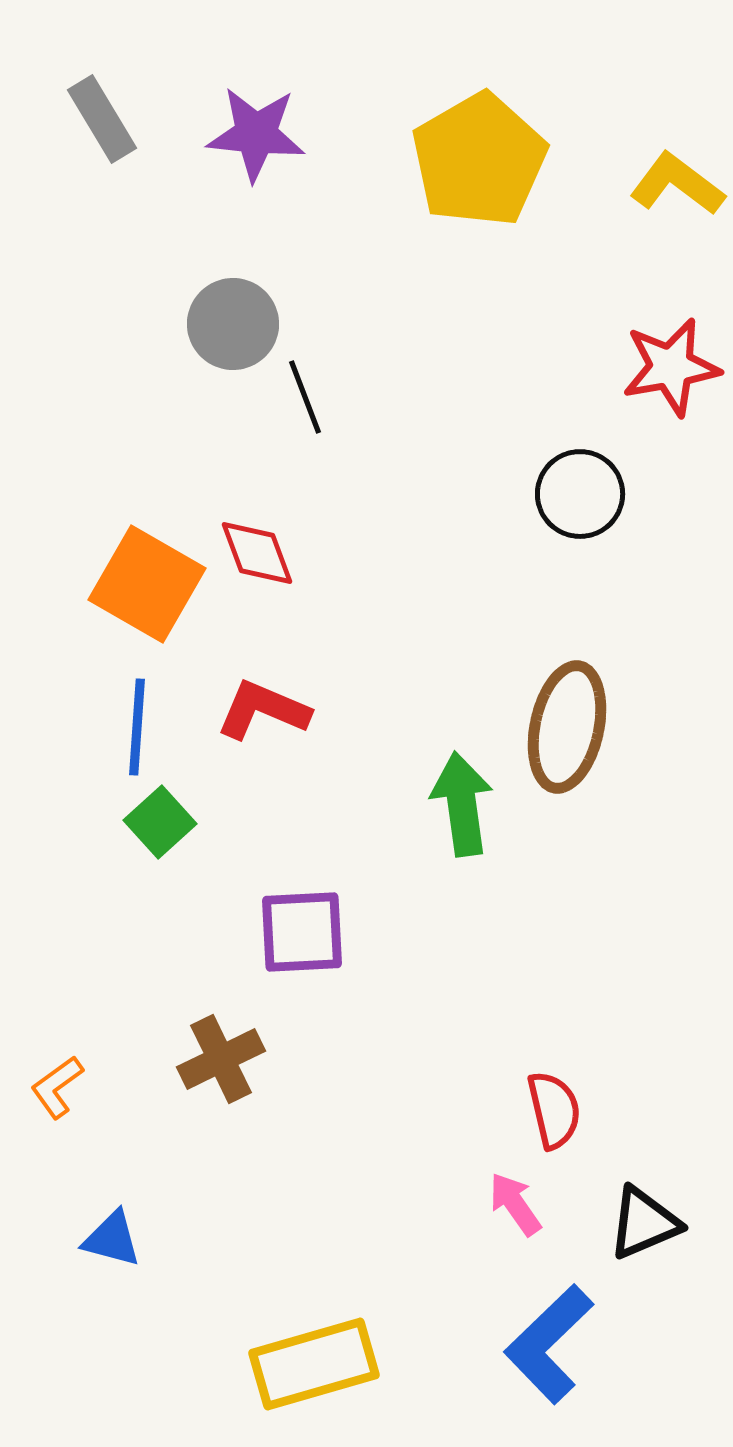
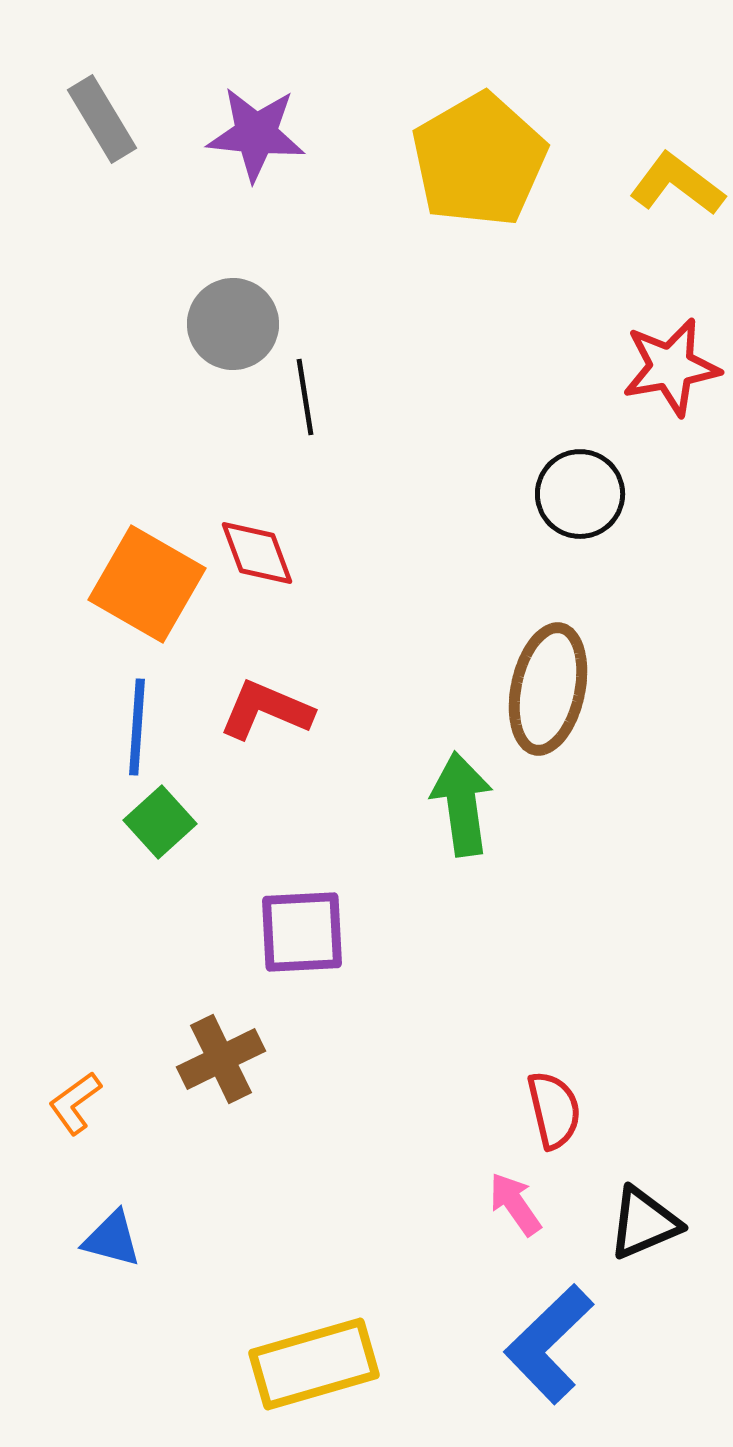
black line: rotated 12 degrees clockwise
red L-shape: moved 3 px right
brown ellipse: moved 19 px left, 38 px up
orange L-shape: moved 18 px right, 16 px down
